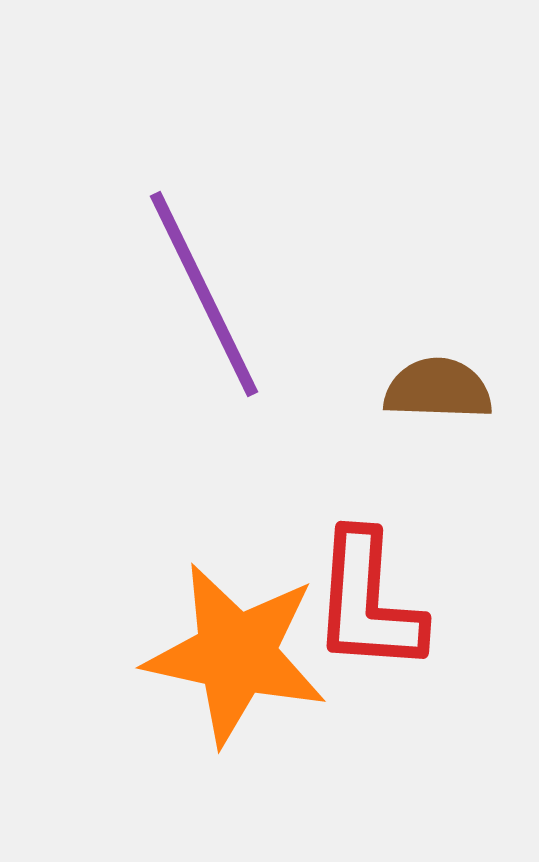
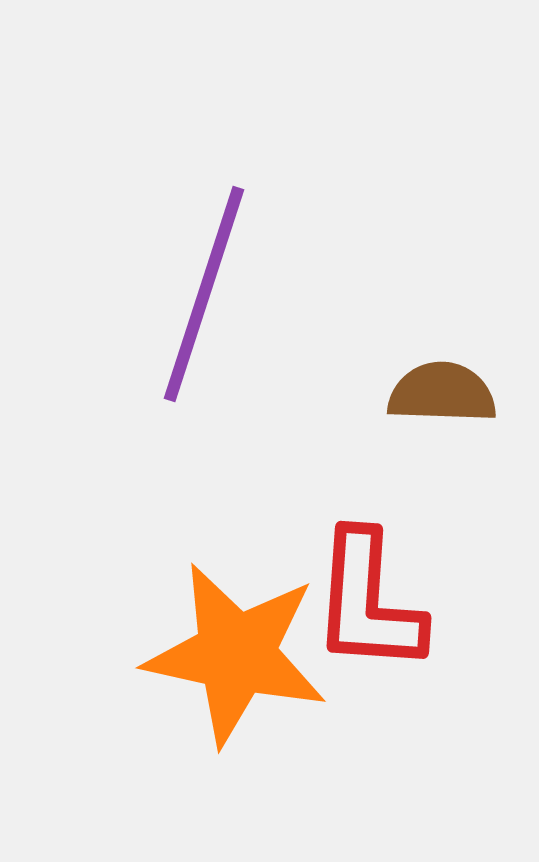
purple line: rotated 44 degrees clockwise
brown semicircle: moved 4 px right, 4 px down
